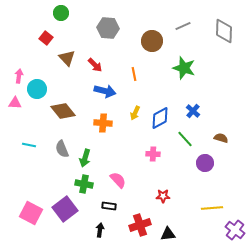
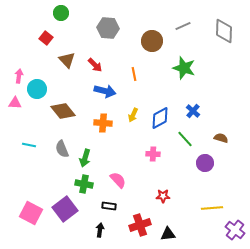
brown triangle: moved 2 px down
yellow arrow: moved 2 px left, 2 px down
